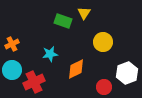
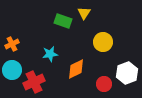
red circle: moved 3 px up
